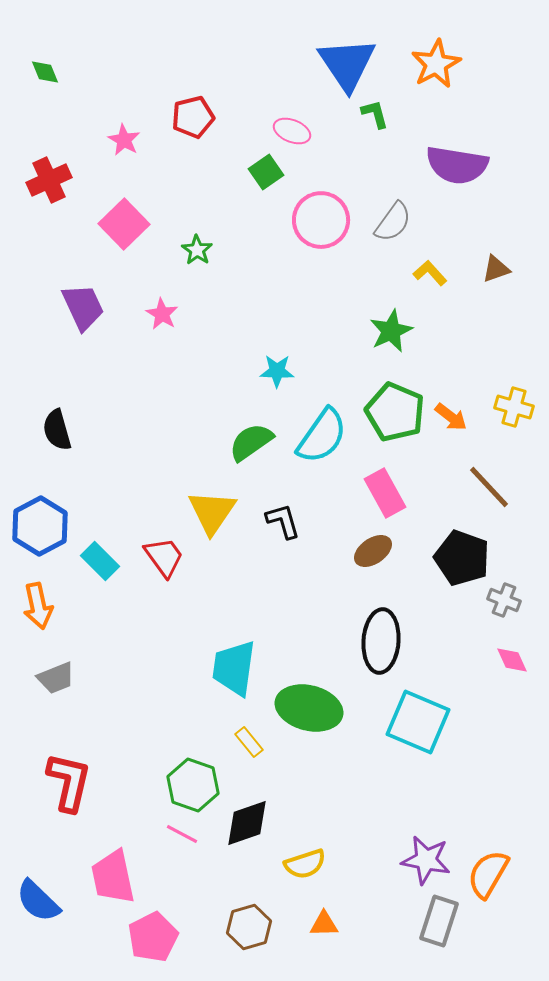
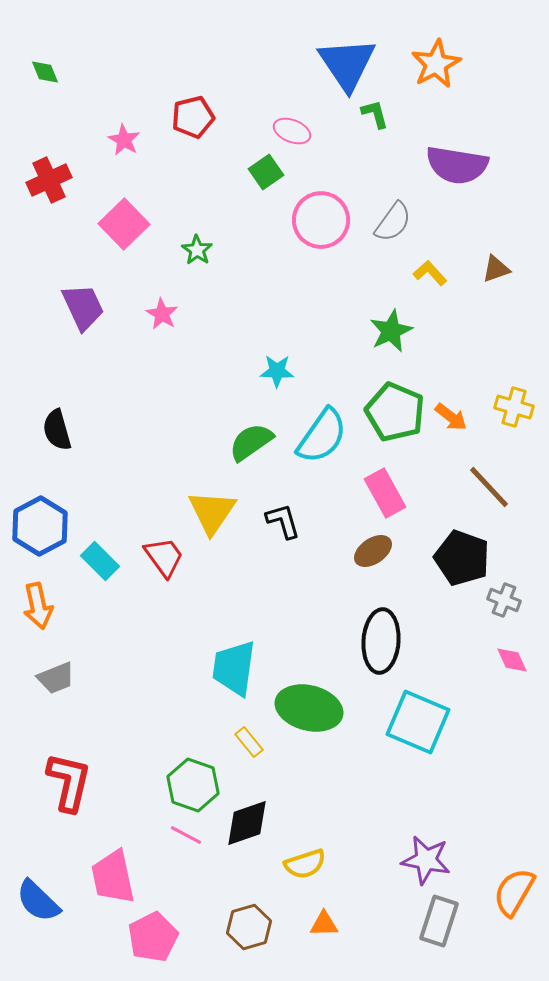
pink line at (182, 834): moved 4 px right, 1 px down
orange semicircle at (488, 874): moved 26 px right, 18 px down
